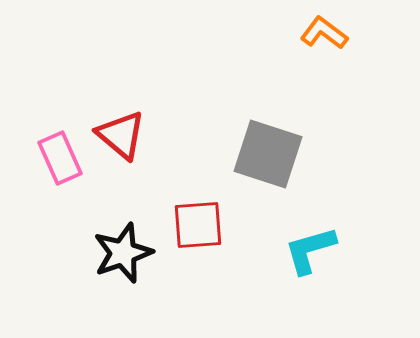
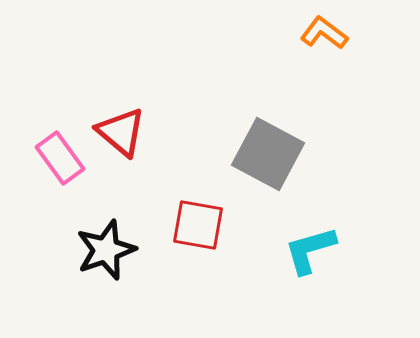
red triangle: moved 3 px up
gray square: rotated 10 degrees clockwise
pink rectangle: rotated 12 degrees counterclockwise
red square: rotated 14 degrees clockwise
black star: moved 17 px left, 3 px up
